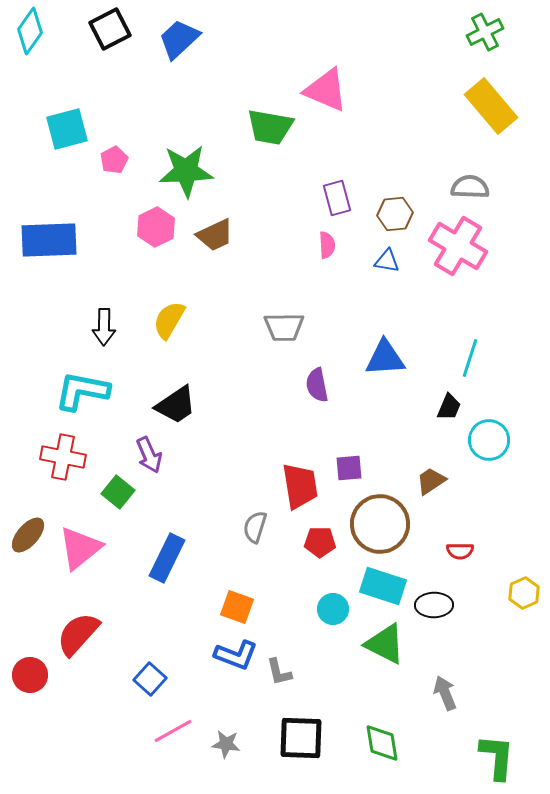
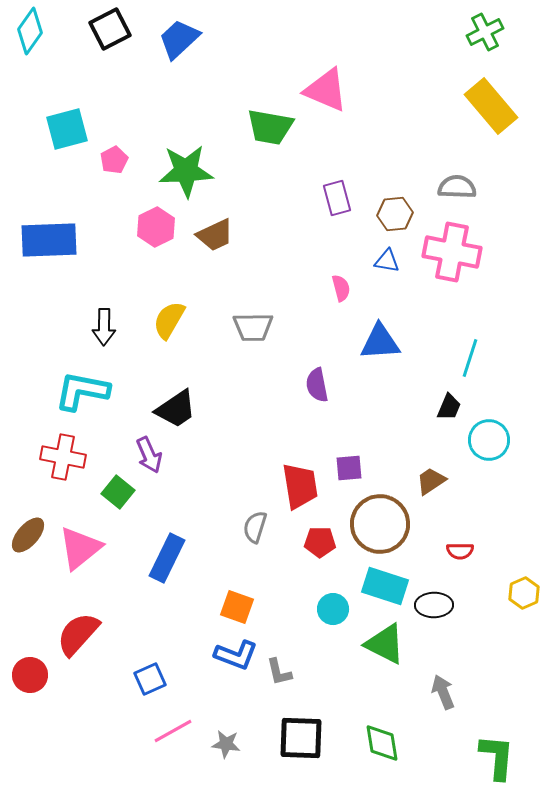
gray semicircle at (470, 187): moved 13 px left
pink semicircle at (327, 245): moved 14 px right, 43 px down; rotated 12 degrees counterclockwise
pink cross at (458, 246): moved 6 px left, 6 px down; rotated 20 degrees counterclockwise
gray trapezoid at (284, 327): moved 31 px left
blue triangle at (385, 358): moved 5 px left, 16 px up
black trapezoid at (176, 405): moved 4 px down
cyan rectangle at (383, 586): moved 2 px right
blue square at (150, 679): rotated 24 degrees clockwise
gray arrow at (445, 693): moved 2 px left, 1 px up
